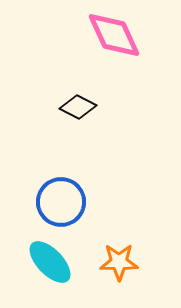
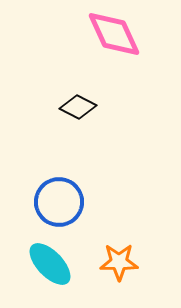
pink diamond: moved 1 px up
blue circle: moved 2 px left
cyan ellipse: moved 2 px down
